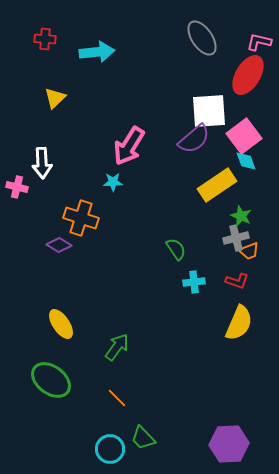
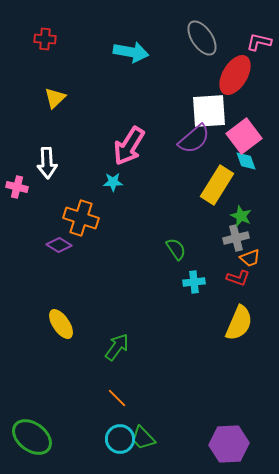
cyan arrow: moved 34 px right; rotated 16 degrees clockwise
red ellipse: moved 13 px left
white arrow: moved 5 px right
yellow rectangle: rotated 24 degrees counterclockwise
orange trapezoid: moved 1 px right, 7 px down
red L-shape: moved 1 px right, 3 px up
green ellipse: moved 19 px left, 57 px down
cyan circle: moved 10 px right, 10 px up
